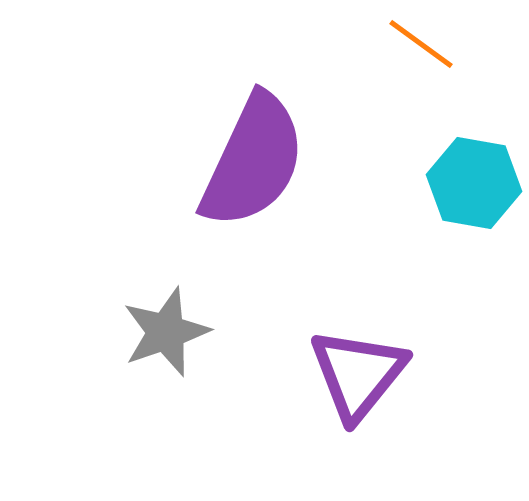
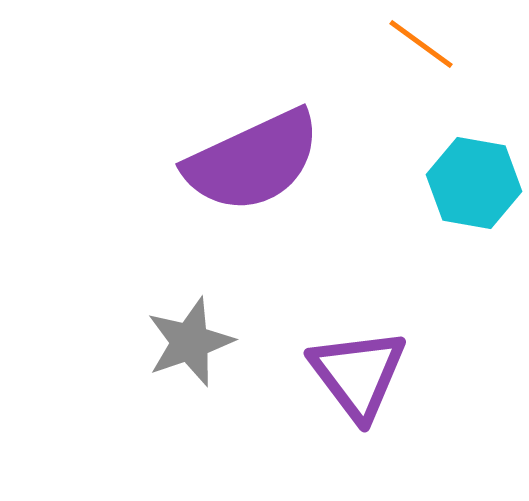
purple semicircle: rotated 40 degrees clockwise
gray star: moved 24 px right, 10 px down
purple triangle: rotated 16 degrees counterclockwise
